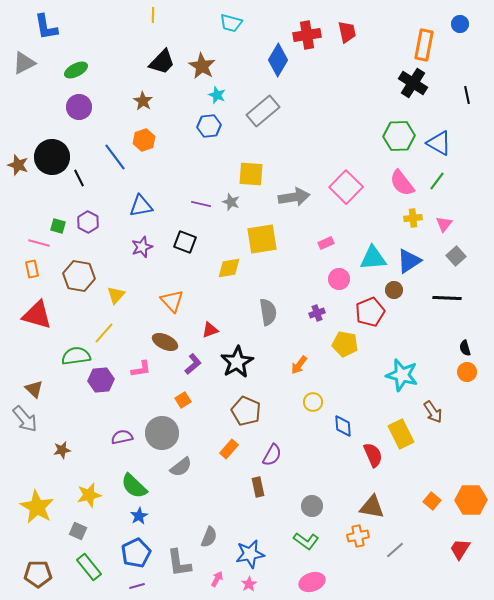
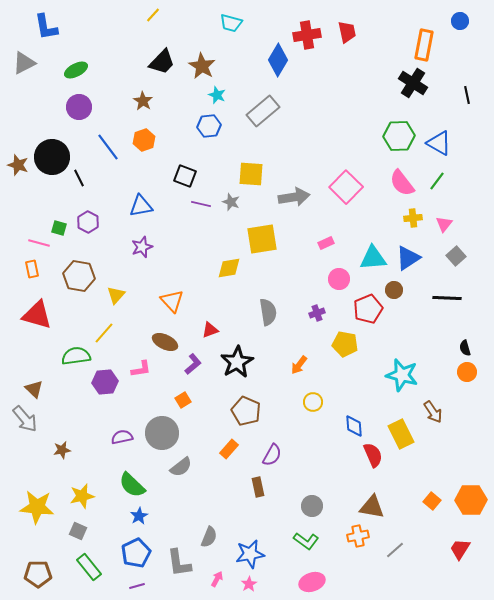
yellow line at (153, 15): rotated 42 degrees clockwise
blue circle at (460, 24): moved 3 px up
blue line at (115, 157): moved 7 px left, 10 px up
green square at (58, 226): moved 1 px right, 2 px down
black square at (185, 242): moved 66 px up
blue triangle at (409, 261): moved 1 px left, 3 px up
red pentagon at (370, 312): moved 2 px left, 3 px up
purple hexagon at (101, 380): moved 4 px right, 2 px down
blue diamond at (343, 426): moved 11 px right
green semicircle at (134, 486): moved 2 px left, 1 px up
yellow star at (89, 495): moved 7 px left, 1 px down
yellow star at (37, 507): rotated 24 degrees counterclockwise
